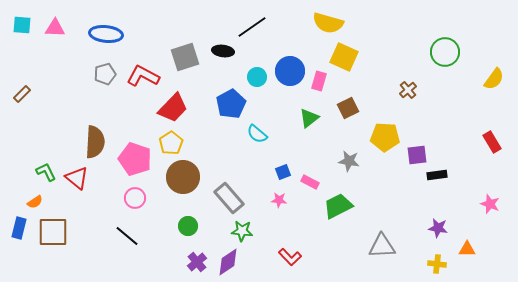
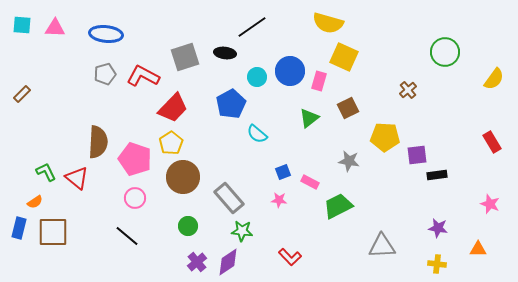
black ellipse at (223, 51): moved 2 px right, 2 px down
brown semicircle at (95, 142): moved 3 px right
orange triangle at (467, 249): moved 11 px right
